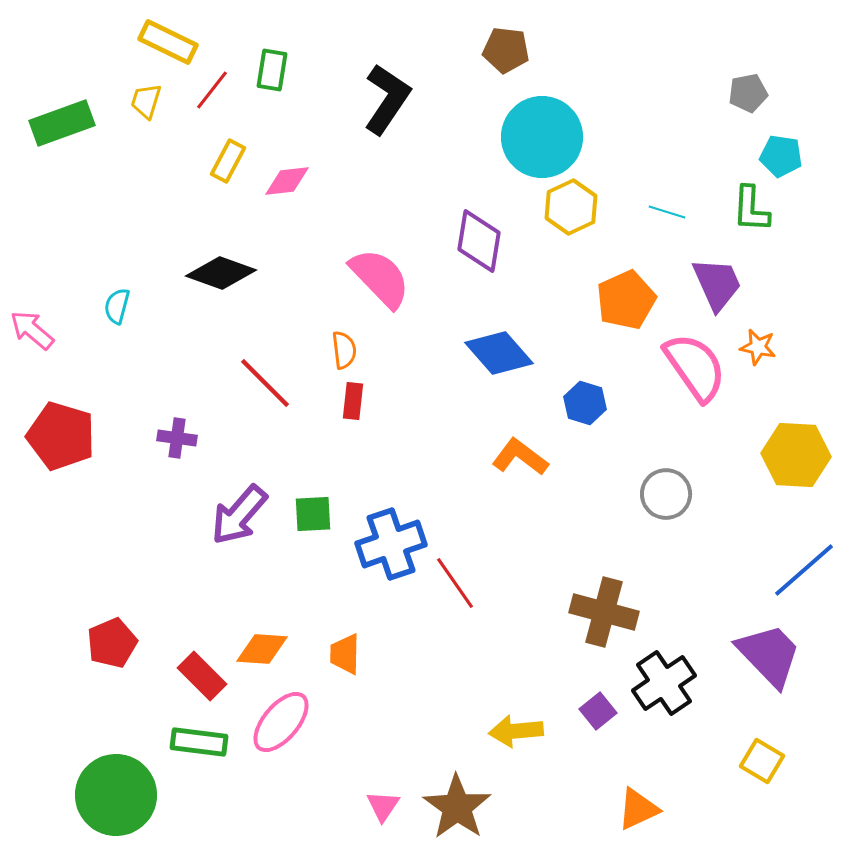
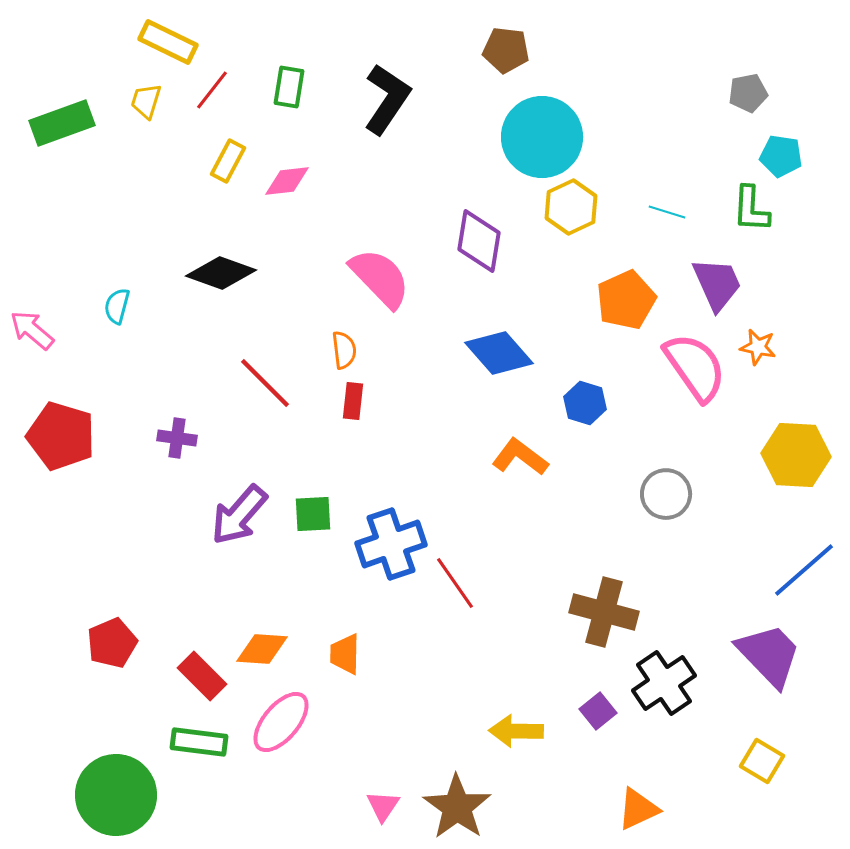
green rectangle at (272, 70): moved 17 px right, 17 px down
yellow arrow at (516, 731): rotated 6 degrees clockwise
